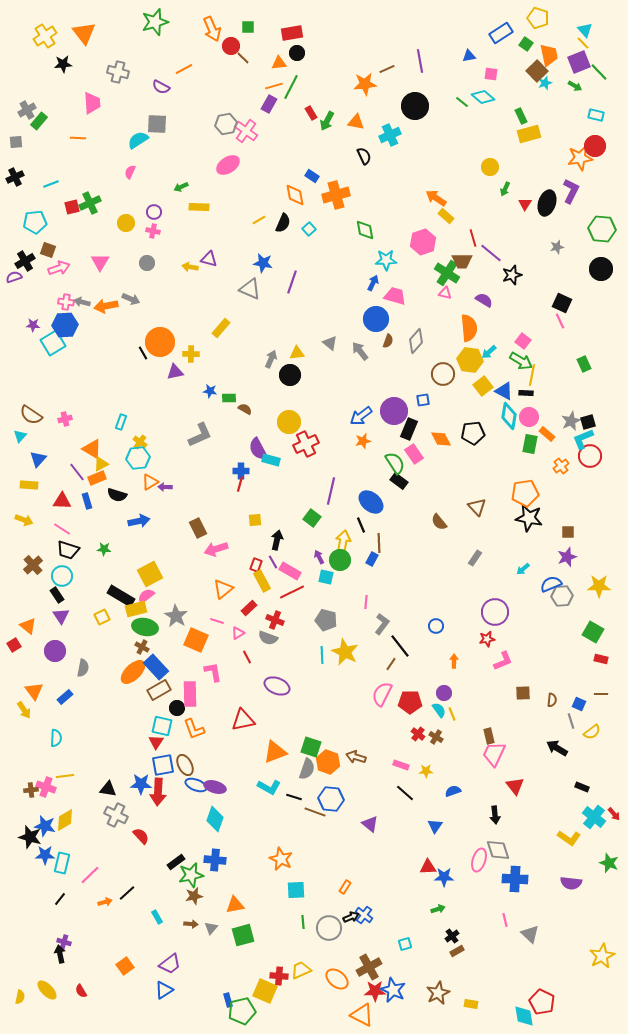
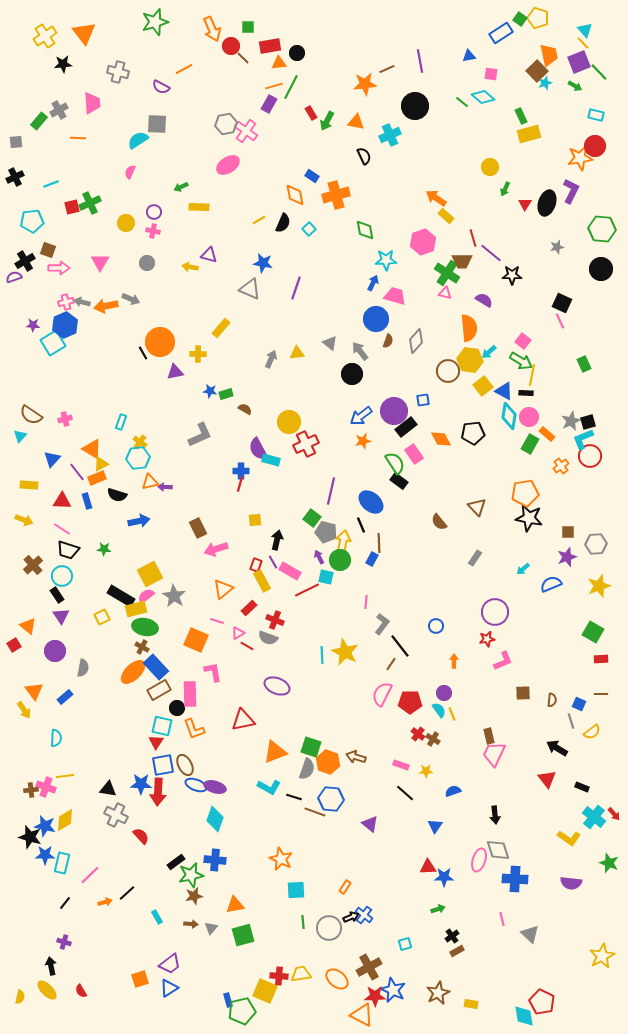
red rectangle at (292, 33): moved 22 px left, 13 px down
green square at (526, 44): moved 6 px left, 25 px up
gray cross at (27, 110): moved 32 px right
cyan pentagon at (35, 222): moved 3 px left, 1 px up
purple triangle at (209, 259): moved 4 px up
pink arrow at (59, 268): rotated 20 degrees clockwise
black star at (512, 275): rotated 18 degrees clockwise
purple line at (292, 282): moved 4 px right, 6 px down
pink cross at (66, 302): rotated 21 degrees counterclockwise
blue hexagon at (65, 325): rotated 20 degrees counterclockwise
yellow cross at (191, 354): moved 7 px right
brown circle at (443, 374): moved 5 px right, 3 px up
black circle at (290, 375): moved 62 px right, 1 px up
green rectangle at (229, 398): moved 3 px left, 4 px up; rotated 16 degrees counterclockwise
black rectangle at (409, 429): moved 3 px left, 2 px up; rotated 30 degrees clockwise
green rectangle at (530, 444): rotated 18 degrees clockwise
blue triangle at (38, 459): moved 14 px right
orange triangle at (150, 482): rotated 18 degrees clockwise
yellow star at (599, 586): rotated 20 degrees counterclockwise
red line at (292, 592): moved 15 px right, 2 px up
gray hexagon at (562, 596): moved 34 px right, 52 px up
gray star at (176, 616): moved 2 px left, 20 px up
gray pentagon at (326, 620): moved 88 px up
red line at (247, 657): moved 11 px up; rotated 32 degrees counterclockwise
red rectangle at (601, 659): rotated 16 degrees counterclockwise
brown cross at (436, 737): moved 3 px left, 2 px down
red triangle at (515, 786): moved 32 px right, 7 px up
black line at (60, 899): moved 5 px right, 4 px down
pink line at (505, 920): moved 3 px left, 1 px up
black arrow at (60, 954): moved 9 px left, 12 px down
orange square at (125, 966): moved 15 px right, 13 px down; rotated 18 degrees clockwise
yellow trapezoid at (301, 970): moved 4 px down; rotated 15 degrees clockwise
blue triangle at (164, 990): moved 5 px right, 2 px up
red star at (375, 991): moved 5 px down
